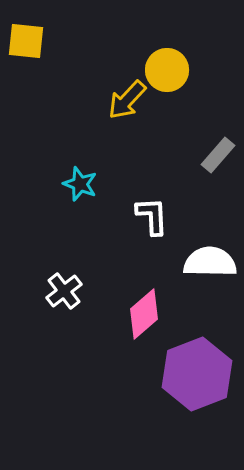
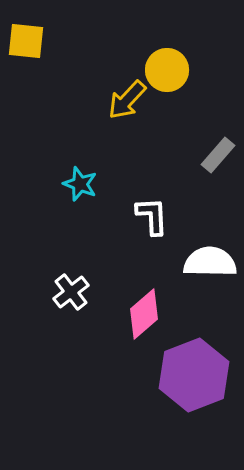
white cross: moved 7 px right, 1 px down
purple hexagon: moved 3 px left, 1 px down
